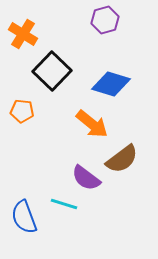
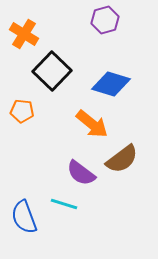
orange cross: moved 1 px right
purple semicircle: moved 5 px left, 5 px up
